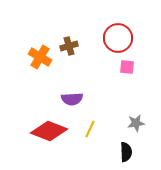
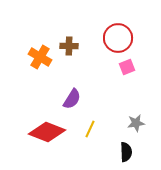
brown cross: rotated 18 degrees clockwise
pink square: rotated 28 degrees counterclockwise
purple semicircle: rotated 55 degrees counterclockwise
red diamond: moved 2 px left, 1 px down
